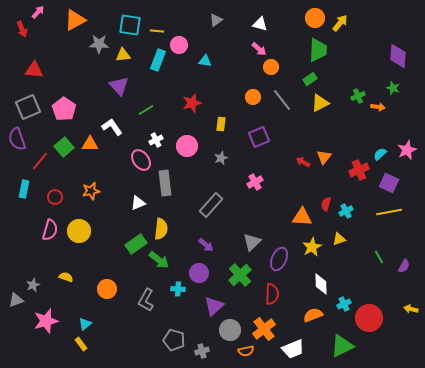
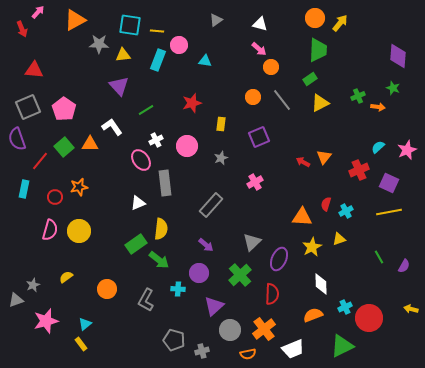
cyan semicircle at (380, 154): moved 2 px left, 7 px up
orange star at (91, 191): moved 12 px left, 4 px up
yellow semicircle at (66, 277): rotated 56 degrees counterclockwise
cyan cross at (344, 304): moved 1 px right, 3 px down
orange semicircle at (246, 351): moved 2 px right, 3 px down
